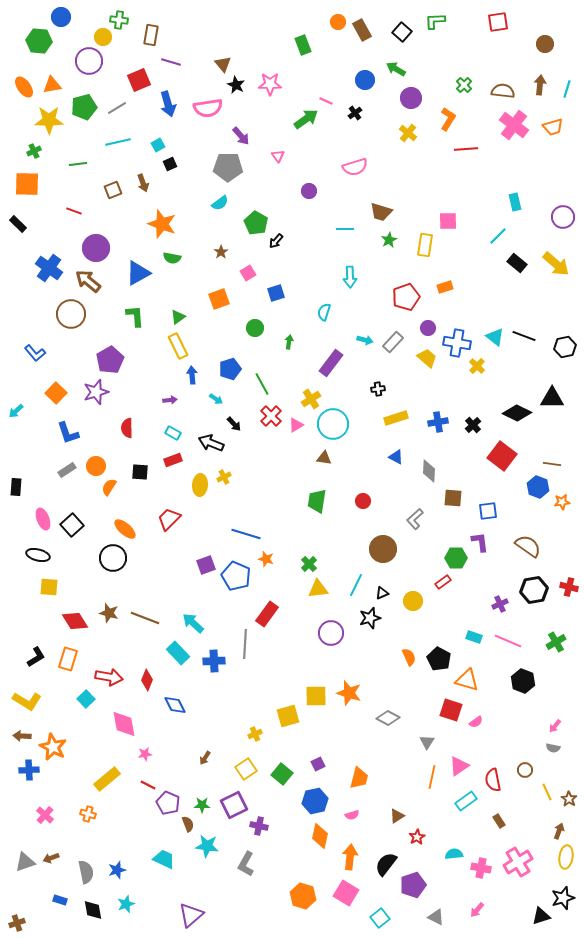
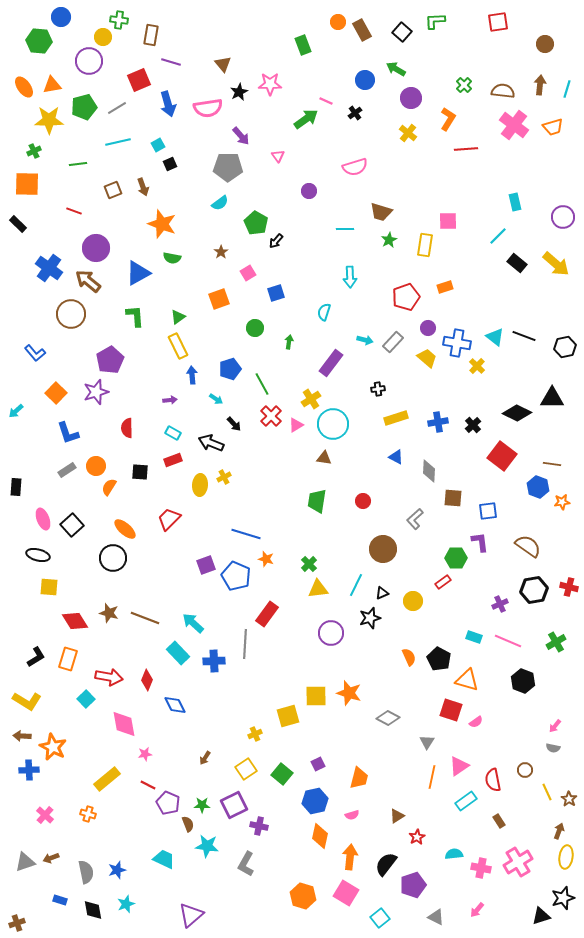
black star at (236, 85): moved 3 px right, 7 px down; rotated 18 degrees clockwise
brown arrow at (143, 183): moved 4 px down
